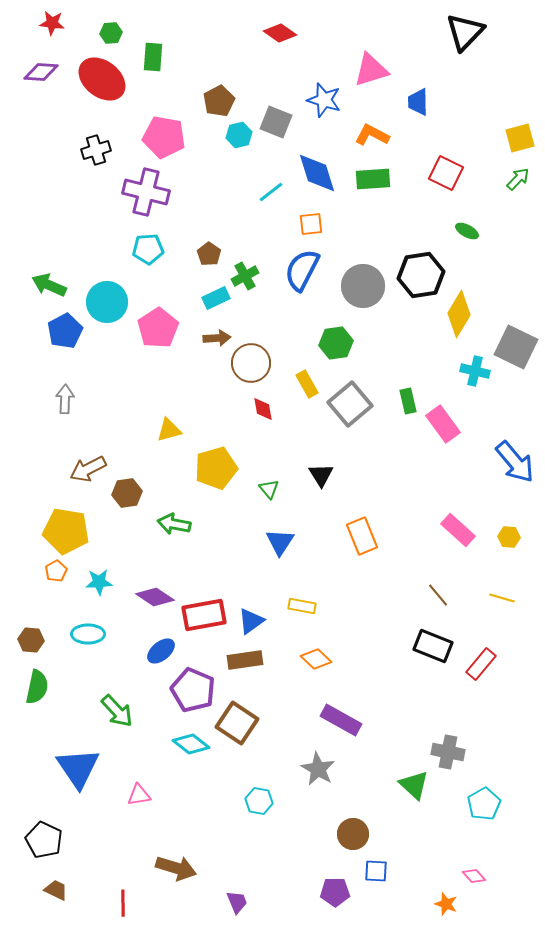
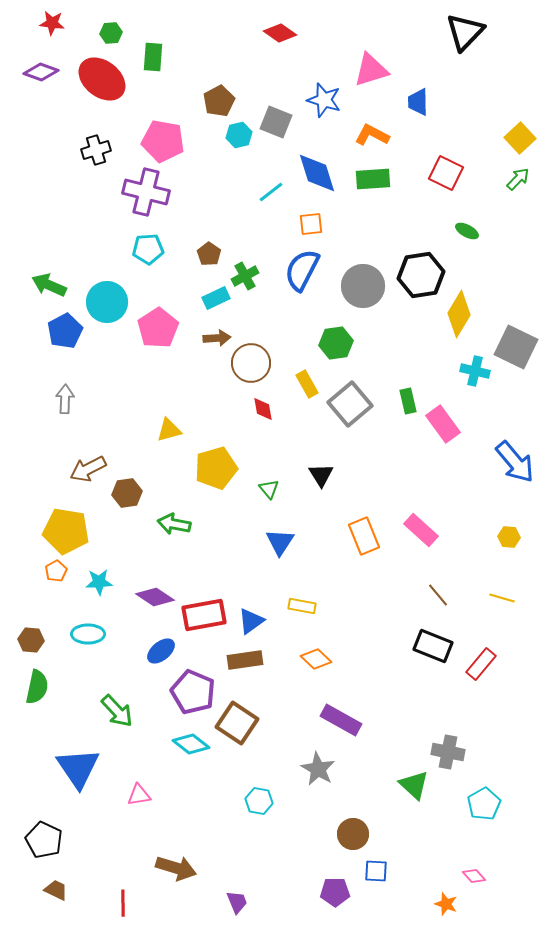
purple diamond at (41, 72): rotated 16 degrees clockwise
pink pentagon at (164, 137): moved 1 px left, 4 px down
yellow square at (520, 138): rotated 28 degrees counterclockwise
pink rectangle at (458, 530): moved 37 px left
orange rectangle at (362, 536): moved 2 px right
purple pentagon at (193, 690): moved 2 px down
